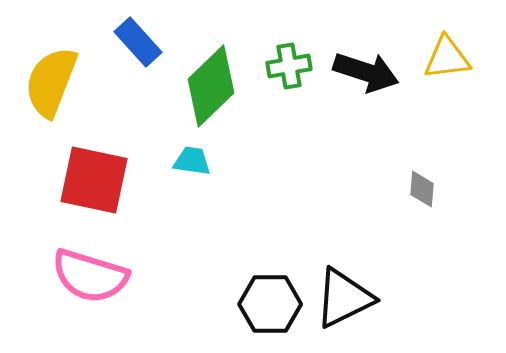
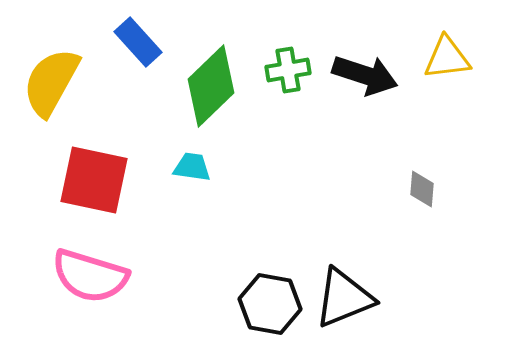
green cross: moved 1 px left, 4 px down
black arrow: moved 1 px left, 3 px down
yellow semicircle: rotated 8 degrees clockwise
cyan trapezoid: moved 6 px down
black triangle: rotated 4 degrees clockwise
black hexagon: rotated 10 degrees clockwise
